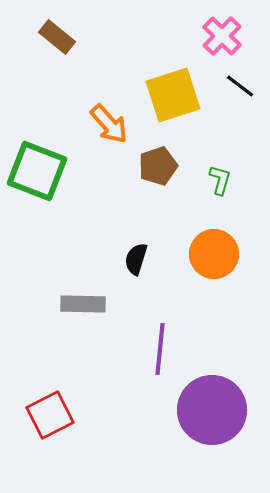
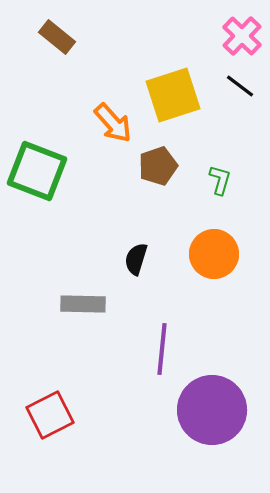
pink cross: moved 20 px right
orange arrow: moved 4 px right, 1 px up
purple line: moved 2 px right
